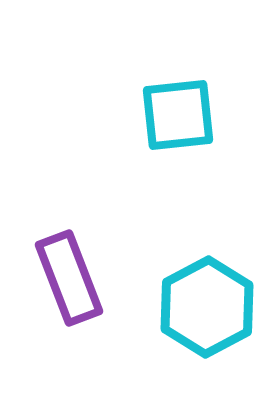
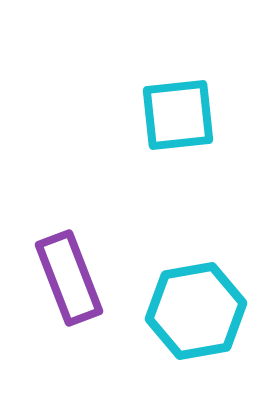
cyan hexagon: moved 11 px left, 4 px down; rotated 18 degrees clockwise
